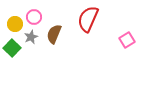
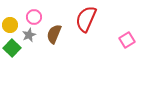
red semicircle: moved 2 px left
yellow circle: moved 5 px left, 1 px down
gray star: moved 2 px left, 2 px up
